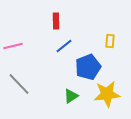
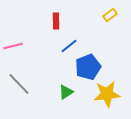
yellow rectangle: moved 26 px up; rotated 48 degrees clockwise
blue line: moved 5 px right
green triangle: moved 5 px left, 4 px up
